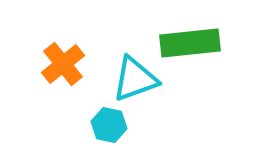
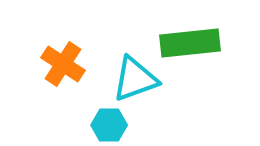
orange cross: rotated 18 degrees counterclockwise
cyan hexagon: rotated 12 degrees counterclockwise
